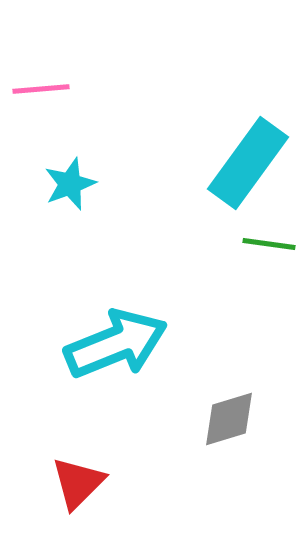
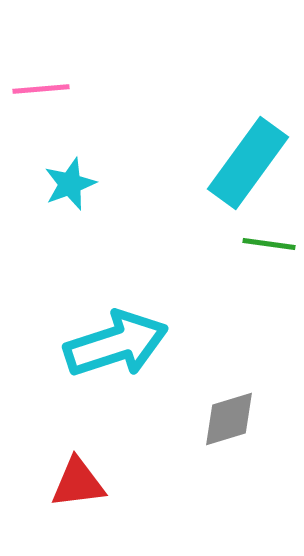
cyan arrow: rotated 4 degrees clockwise
red triangle: rotated 38 degrees clockwise
